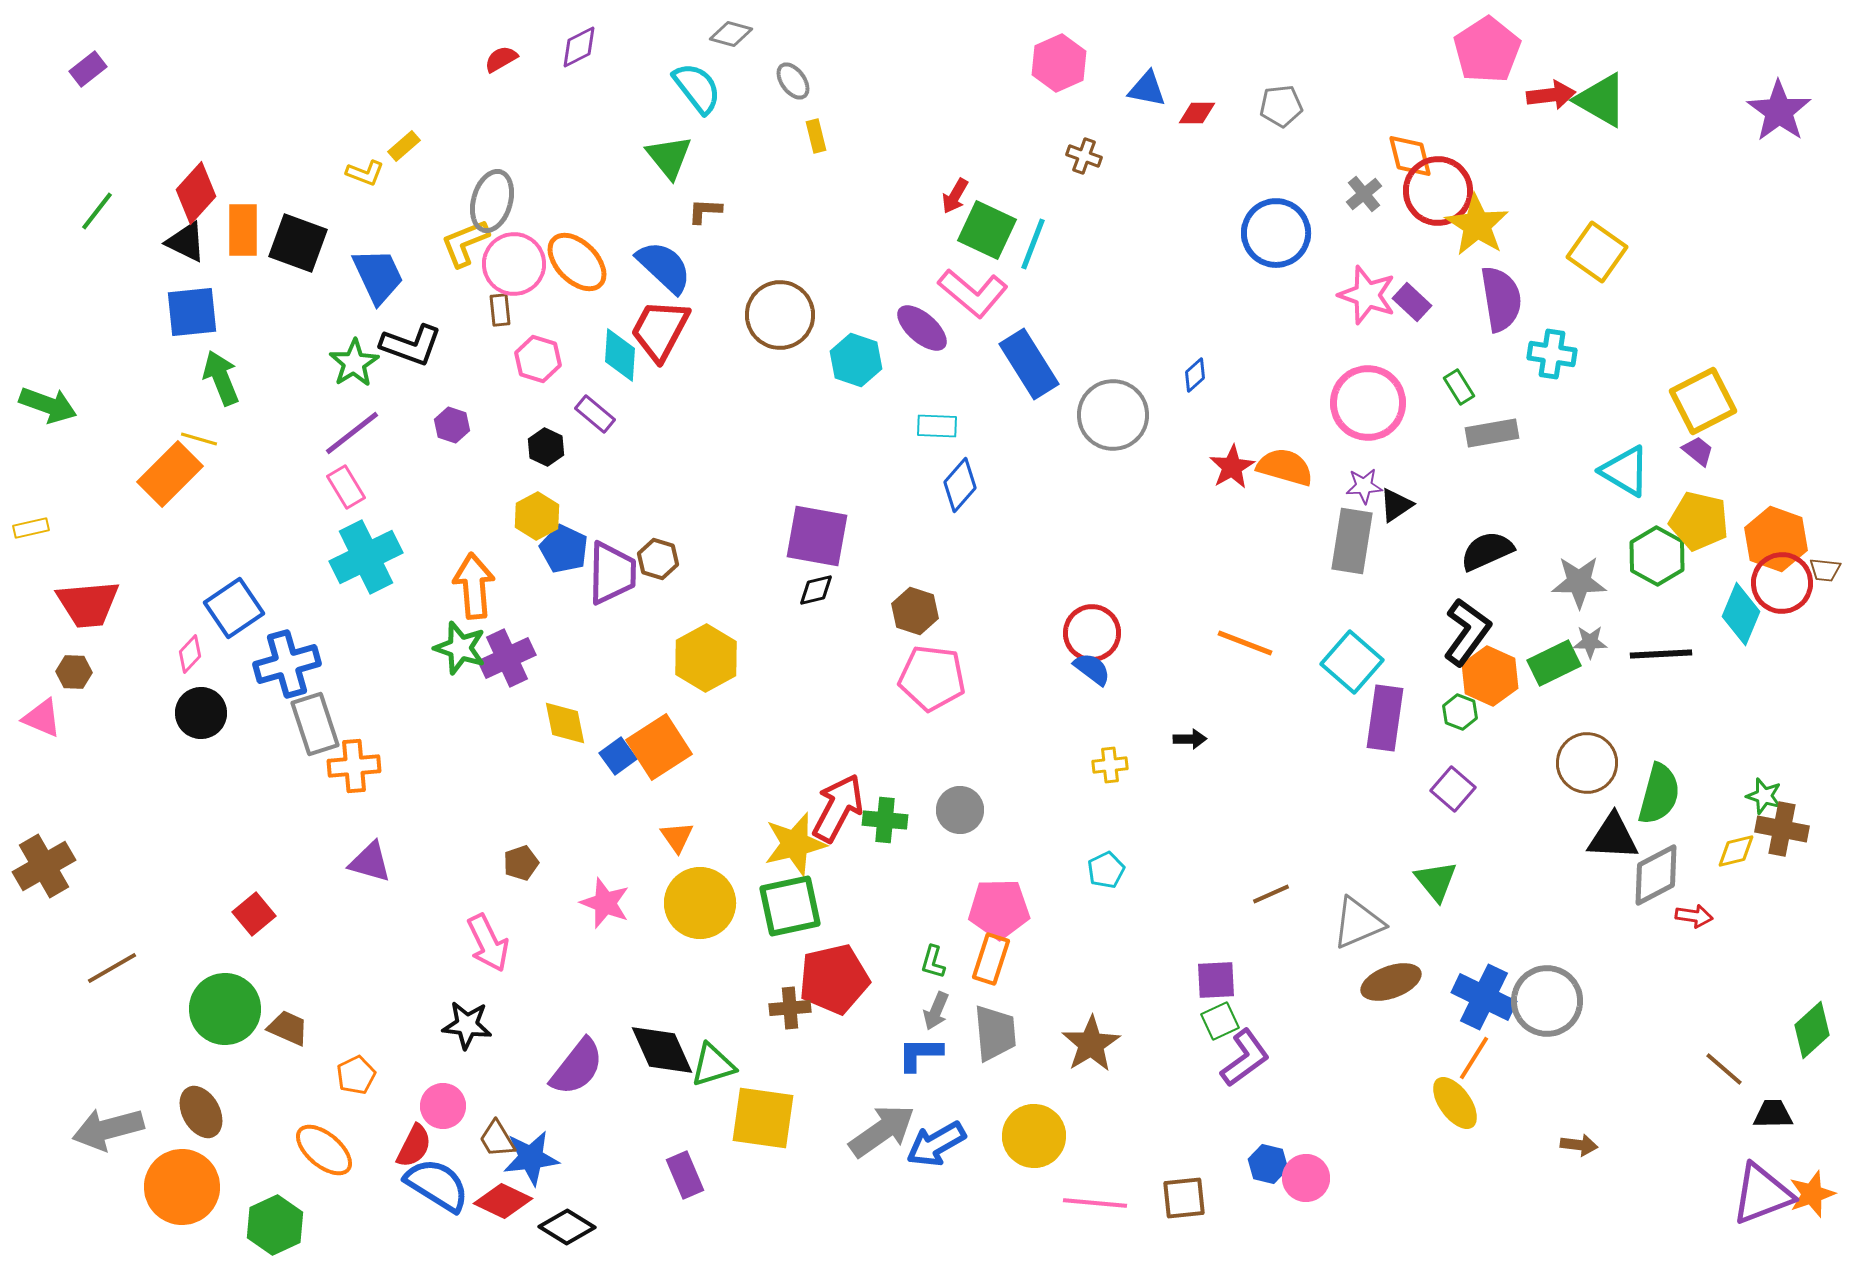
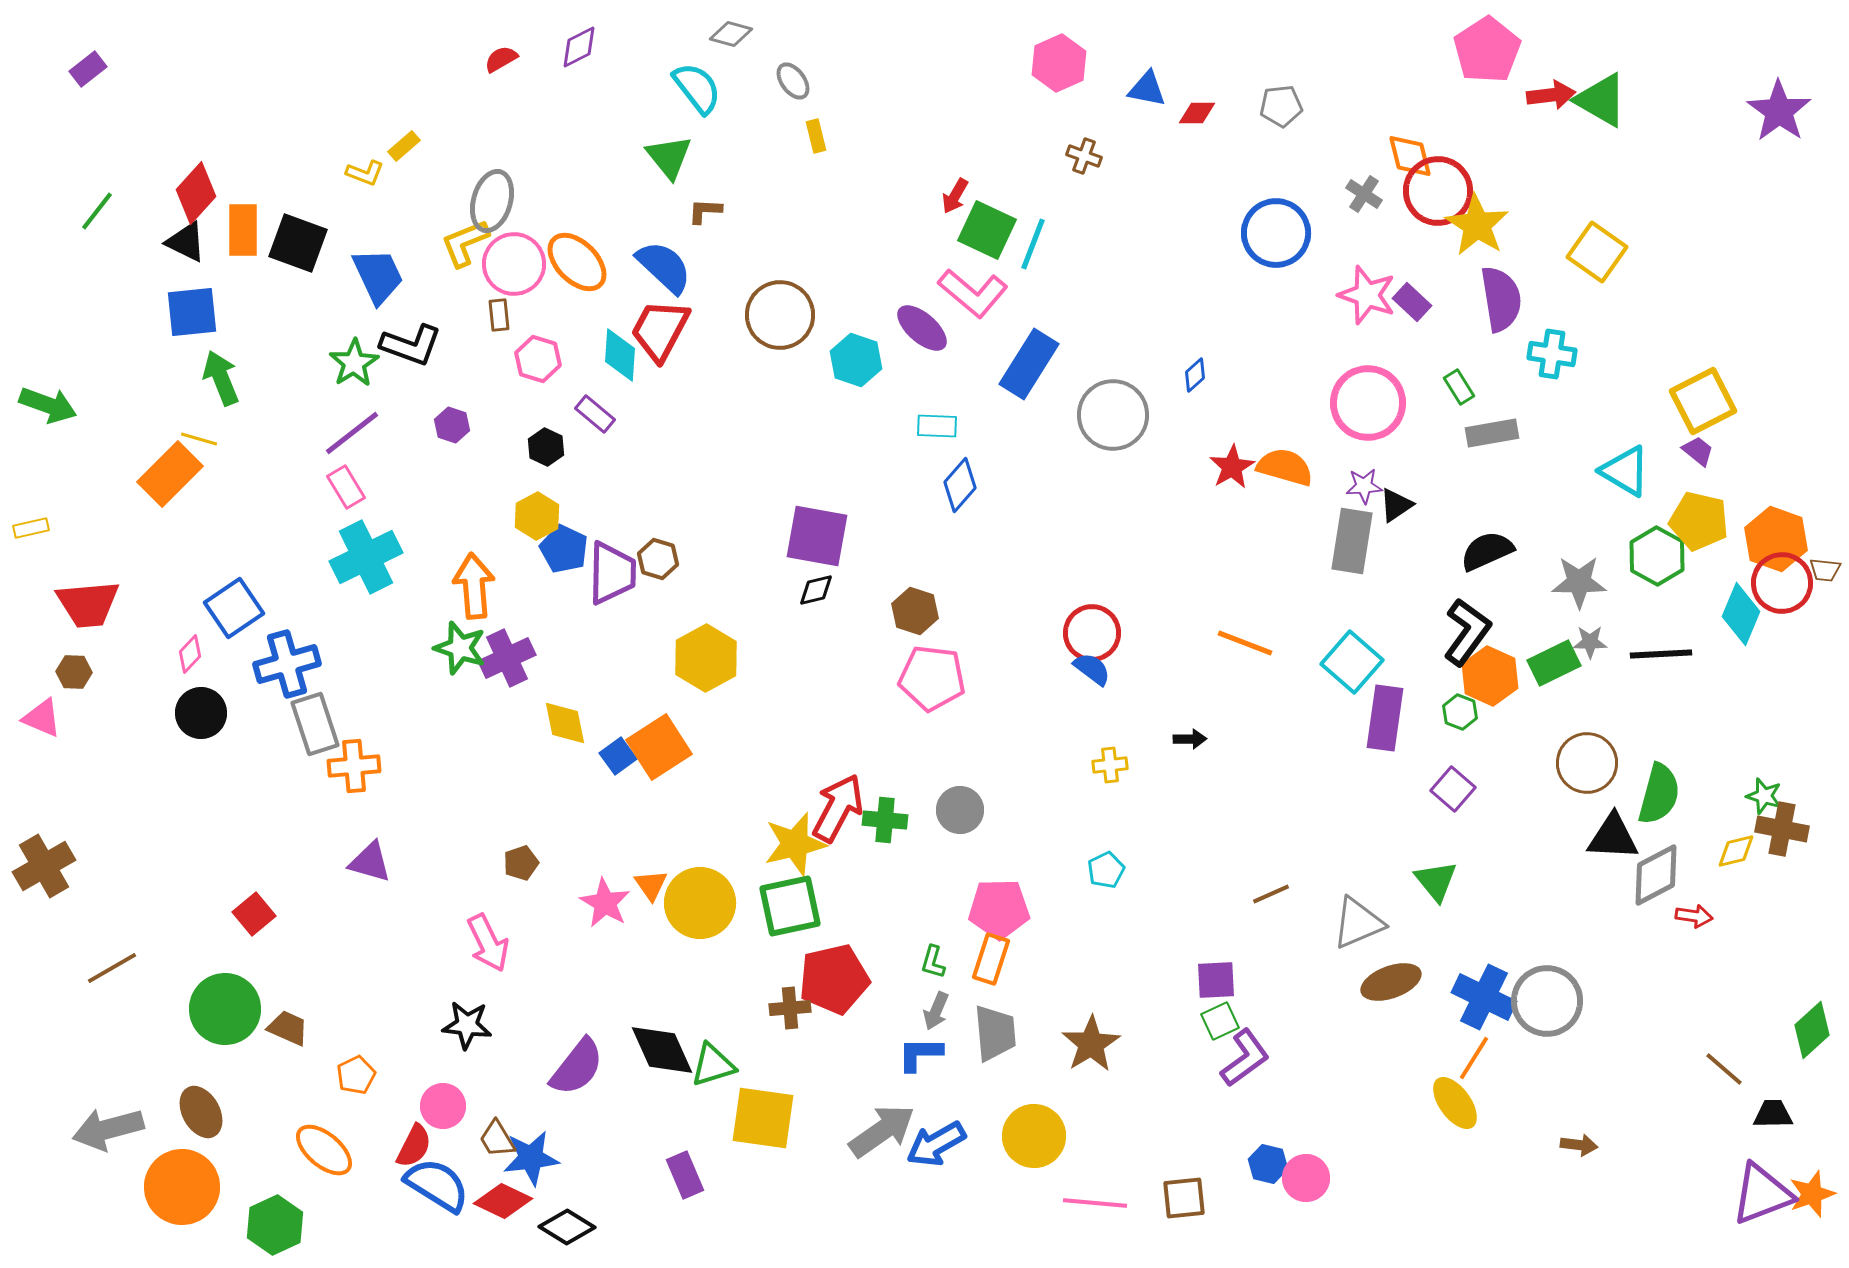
gray cross at (1364, 194): rotated 18 degrees counterclockwise
brown rectangle at (500, 310): moved 1 px left, 5 px down
blue rectangle at (1029, 364): rotated 64 degrees clockwise
orange triangle at (677, 837): moved 26 px left, 48 px down
pink star at (605, 903): rotated 9 degrees clockwise
